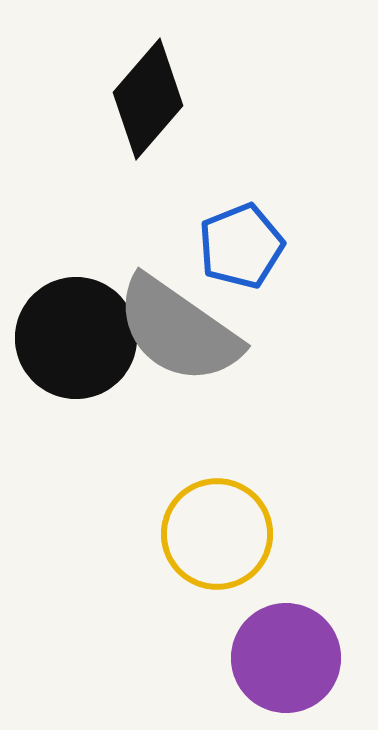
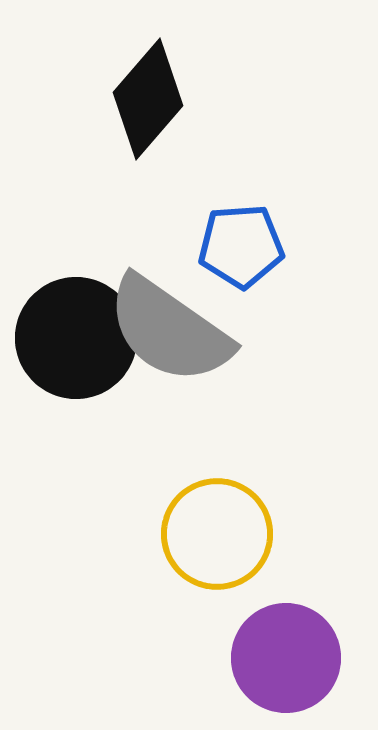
blue pentagon: rotated 18 degrees clockwise
gray semicircle: moved 9 px left
